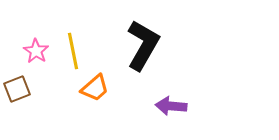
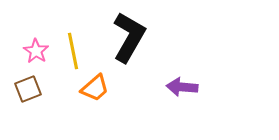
black L-shape: moved 14 px left, 8 px up
brown square: moved 11 px right
purple arrow: moved 11 px right, 19 px up
